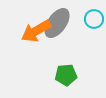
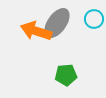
orange arrow: rotated 48 degrees clockwise
